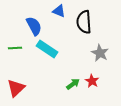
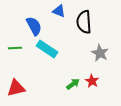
red triangle: rotated 30 degrees clockwise
